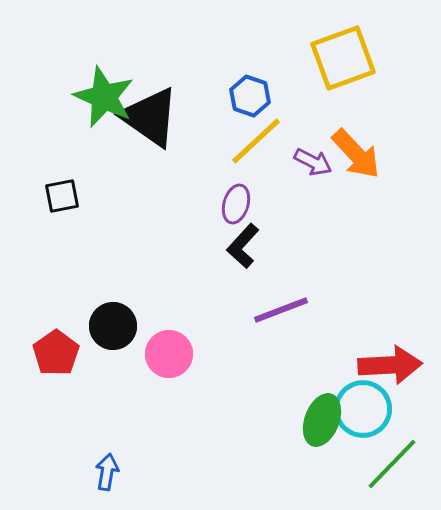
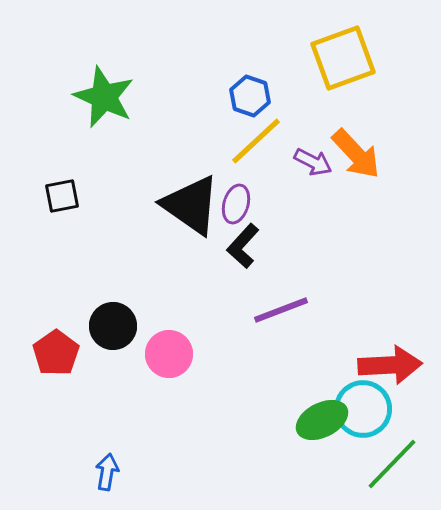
black triangle: moved 41 px right, 88 px down
green ellipse: rotated 42 degrees clockwise
